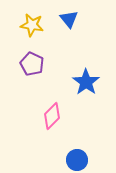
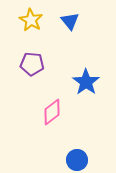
blue triangle: moved 1 px right, 2 px down
yellow star: moved 1 px left, 5 px up; rotated 20 degrees clockwise
purple pentagon: rotated 20 degrees counterclockwise
pink diamond: moved 4 px up; rotated 8 degrees clockwise
